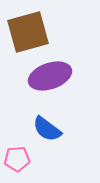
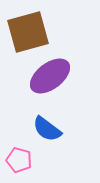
purple ellipse: rotated 18 degrees counterclockwise
pink pentagon: moved 2 px right, 1 px down; rotated 20 degrees clockwise
